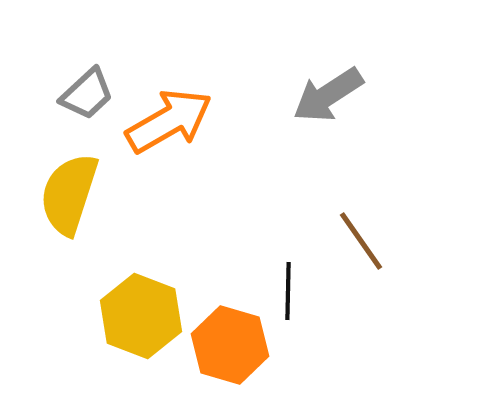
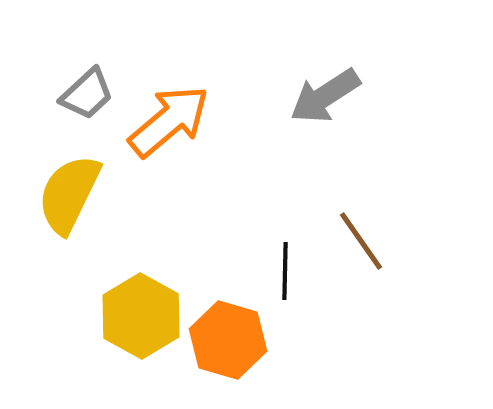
gray arrow: moved 3 px left, 1 px down
orange arrow: rotated 10 degrees counterclockwise
yellow semicircle: rotated 8 degrees clockwise
black line: moved 3 px left, 20 px up
yellow hexagon: rotated 8 degrees clockwise
orange hexagon: moved 2 px left, 5 px up
